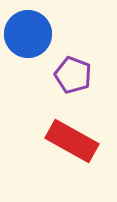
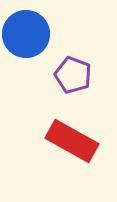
blue circle: moved 2 px left
